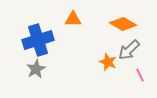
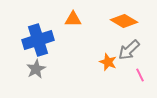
orange diamond: moved 1 px right, 3 px up
